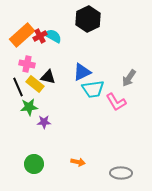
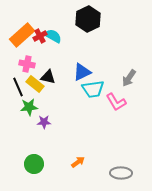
orange arrow: rotated 48 degrees counterclockwise
